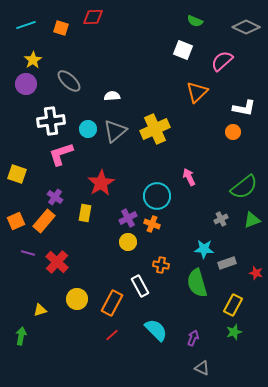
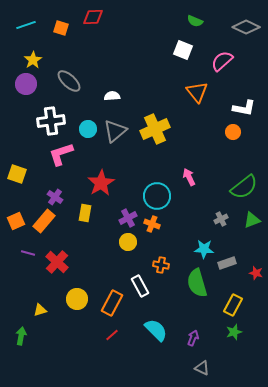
orange triangle at (197, 92): rotated 25 degrees counterclockwise
